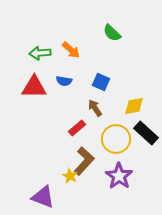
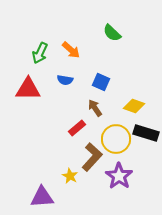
green arrow: rotated 60 degrees counterclockwise
blue semicircle: moved 1 px right, 1 px up
red triangle: moved 6 px left, 2 px down
yellow diamond: rotated 30 degrees clockwise
black rectangle: rotated 25 degrees counterclockwise
brown L-shape: moved 8 px right, 4 px up
purple triangle: moved 1 px left; rotated 25 degrees counterclockwise
